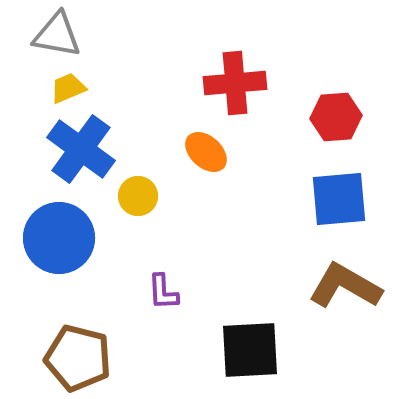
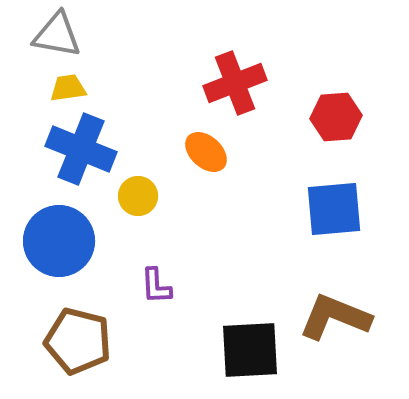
red cross: rotated 16 degrees counterclockwise
yellow trapezoid: rotated 15 degrees clockwise
blue cross: rotated 14 degrees counterclockwise
blue square: moved 5 px left, 10 px down
blue circle: moved 3 px down
brown L-shape: moved 10 px left, 31 px down; rotated 8 degrees counterclockwise
purple L-shape: moved 7 px left, 6 px up
brown pentagon: moved 17 px up
